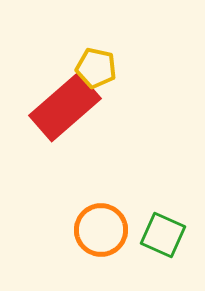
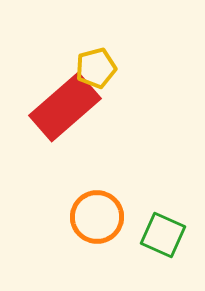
yellow pentagon: rotated 27 degrees counterclockwise
orange circle: moved 4 px left, 13 px up
